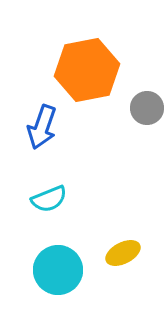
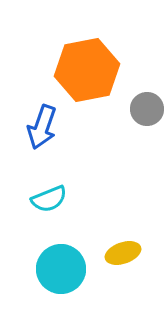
gray circle: moved 1 px down
yellow ellipse: rotated 8 degrees clockwise
cyan circle: moved 3 px right, 1 px up
